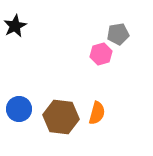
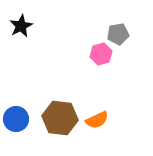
black star: moved 6 px right
blue circle: moved 3 px left, 10 px down
orange semicircle: moved 7 px down; rotated 50 degrees clockwise
brown hexagon: moved 1 px left, 1 px down
